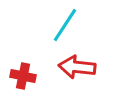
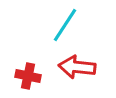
red cross: moved 5 px right
